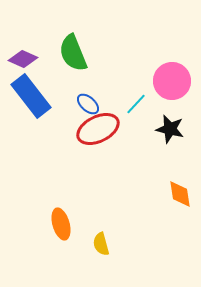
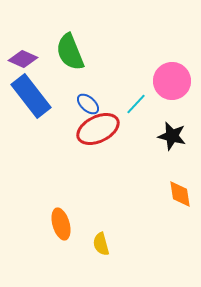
green semicircle: moved 3 px left, 1 px up
black star: moved 2 px right, 7 px down
